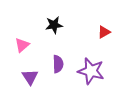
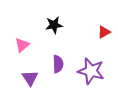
purple triangle: moved 1 px down
